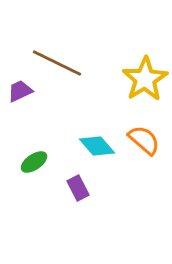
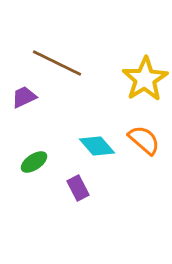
purple trapezoid: moved 4 px right, 6 px down
